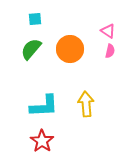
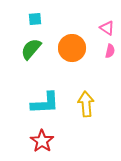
pink triangle: moved 1 px left, 3 px up
orange circle: moved 2 px right, 1 px up
cyan L-shape: moved 1 px right, 3 px up
